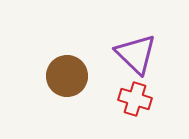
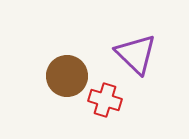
red cross: moved 30 px left, 1 px down
